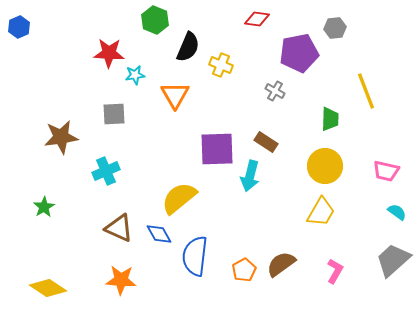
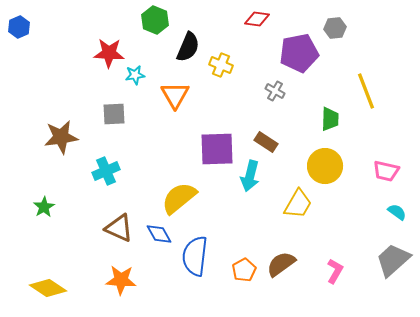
yellow trapezoid: moved 23 px left, 8 px up
